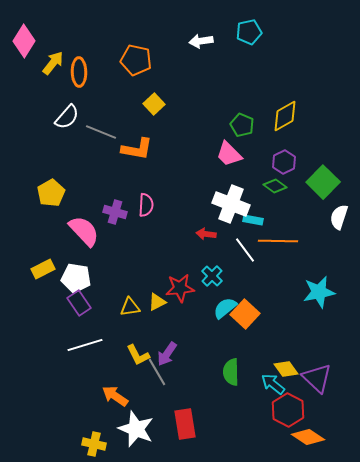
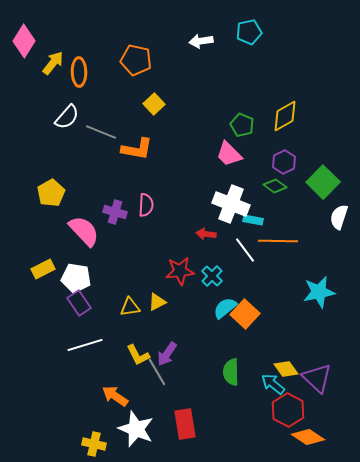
red star at (180, 288): moved 17 px up
